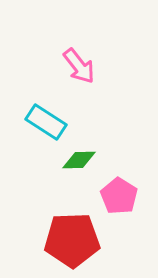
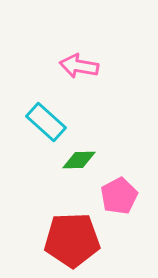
pink arrow: rotated 138 degrees clockwise
cyan rectangle: rotated 9 degrees clockwise
pink pentagon: rotated 12 degrees clockwise
